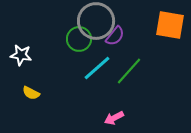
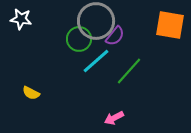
white star: moved 36 px up
cyan line: moved 1 px left, 7 px up
